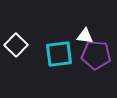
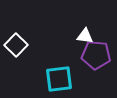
cyan square: moved 25 px down
